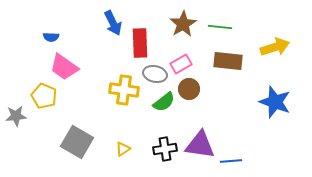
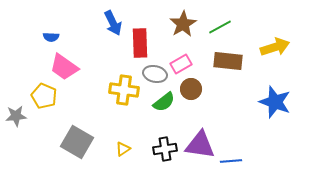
green line: rotated 35 degrees counterclockwise
brown circle: moved 2 px right
